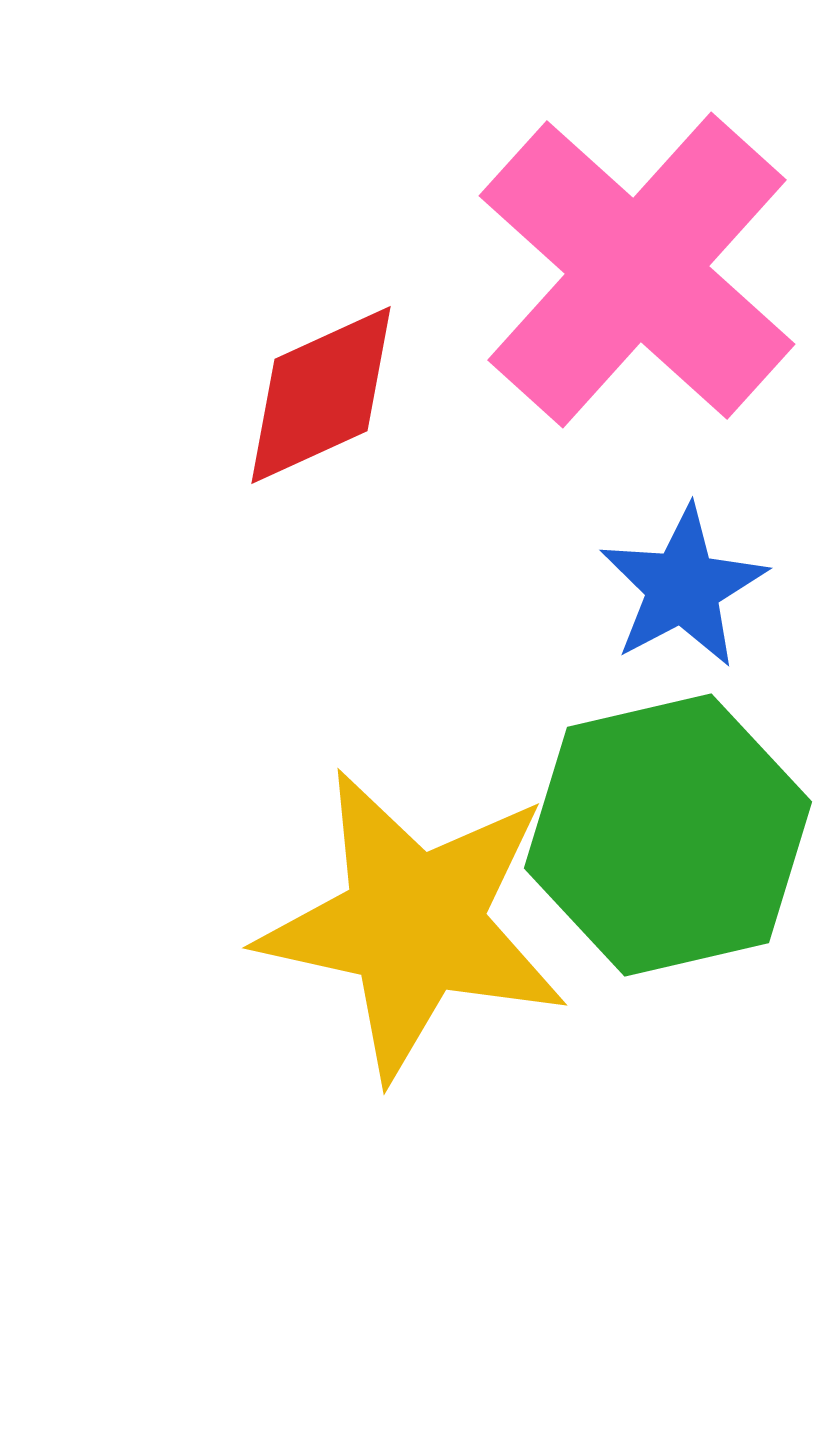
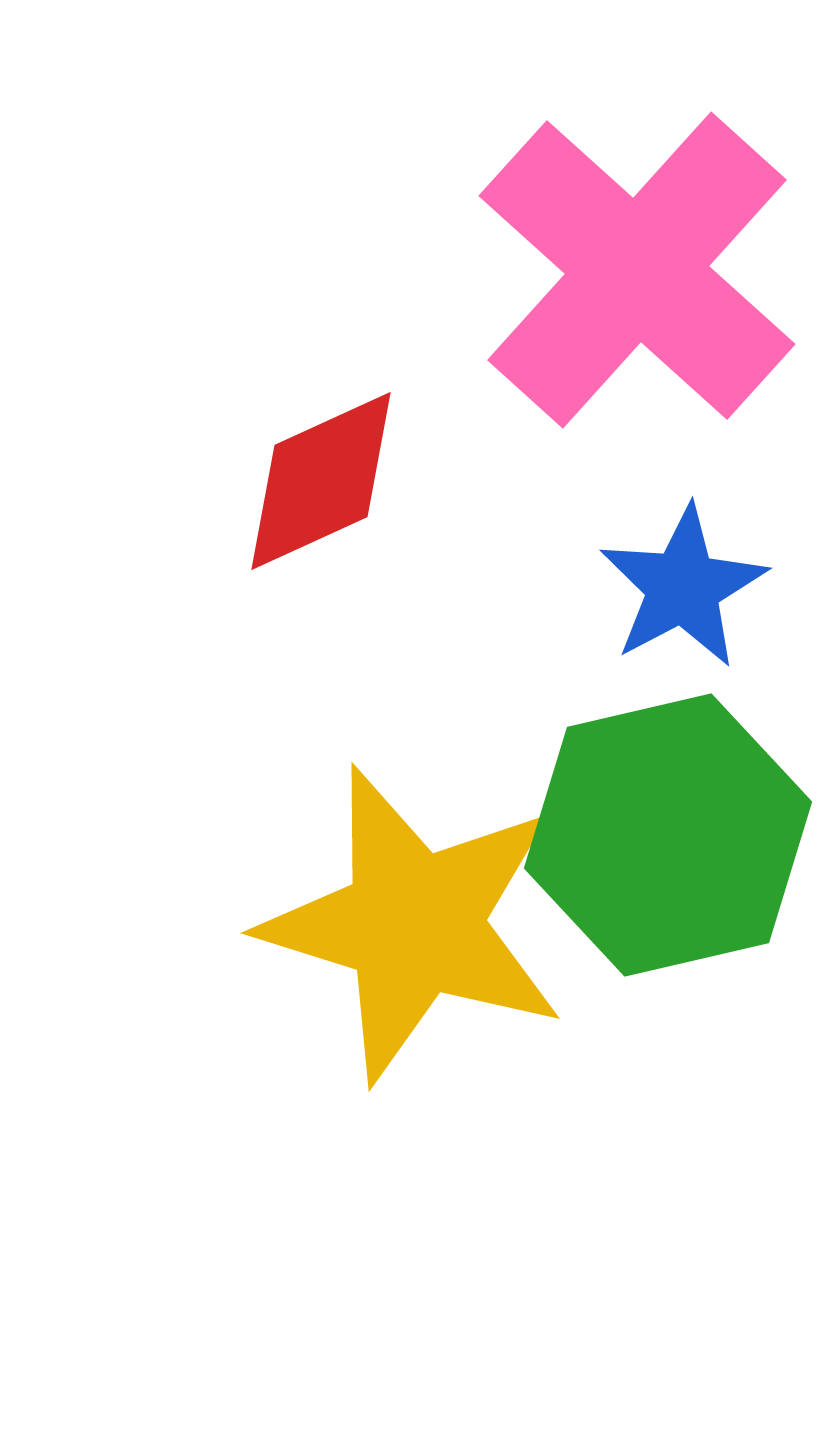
red diamond: moved 86 px down
yellow star: rotated 5 degrees clockwise
